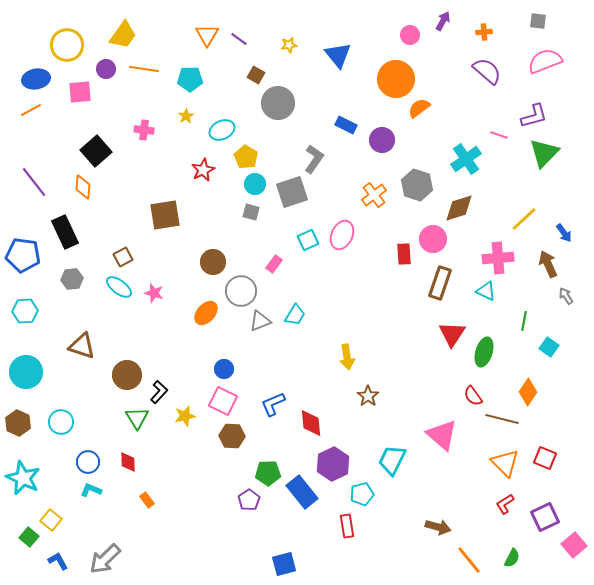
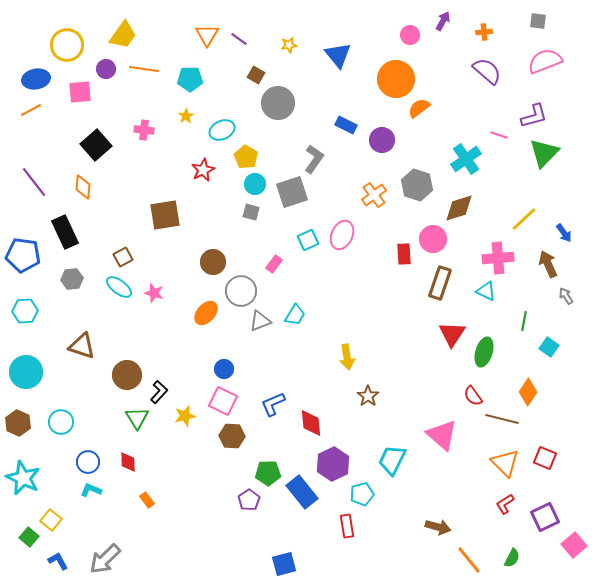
black square at (96, 151): moved 6 px up
